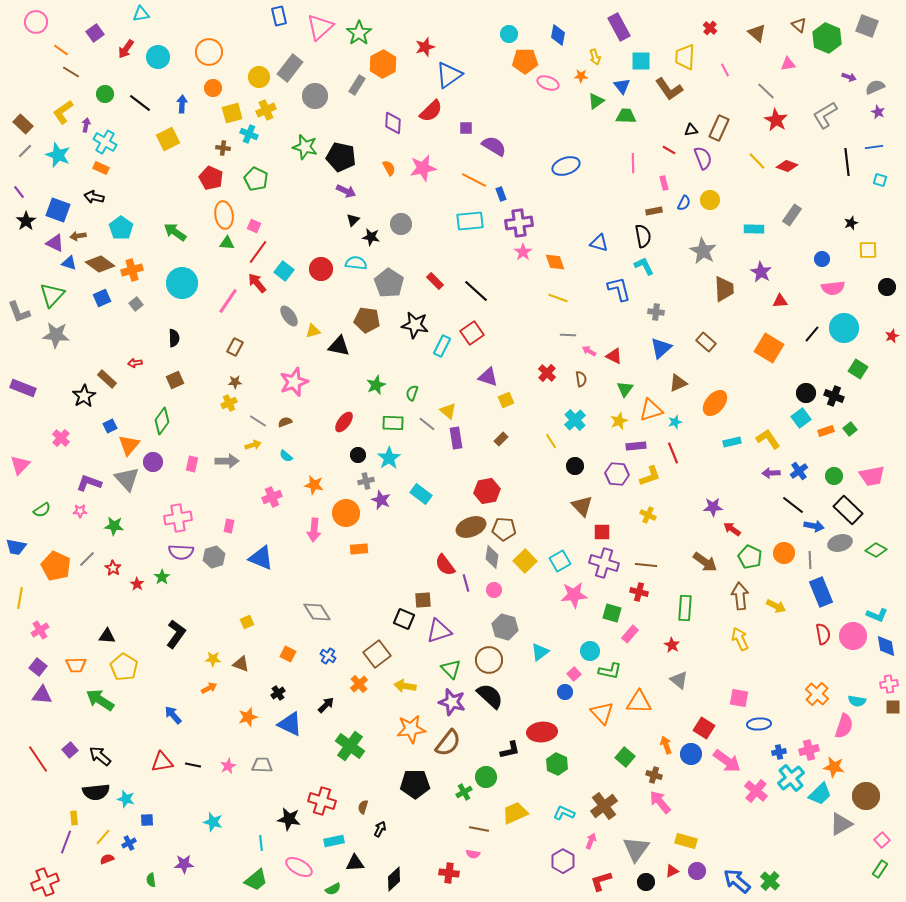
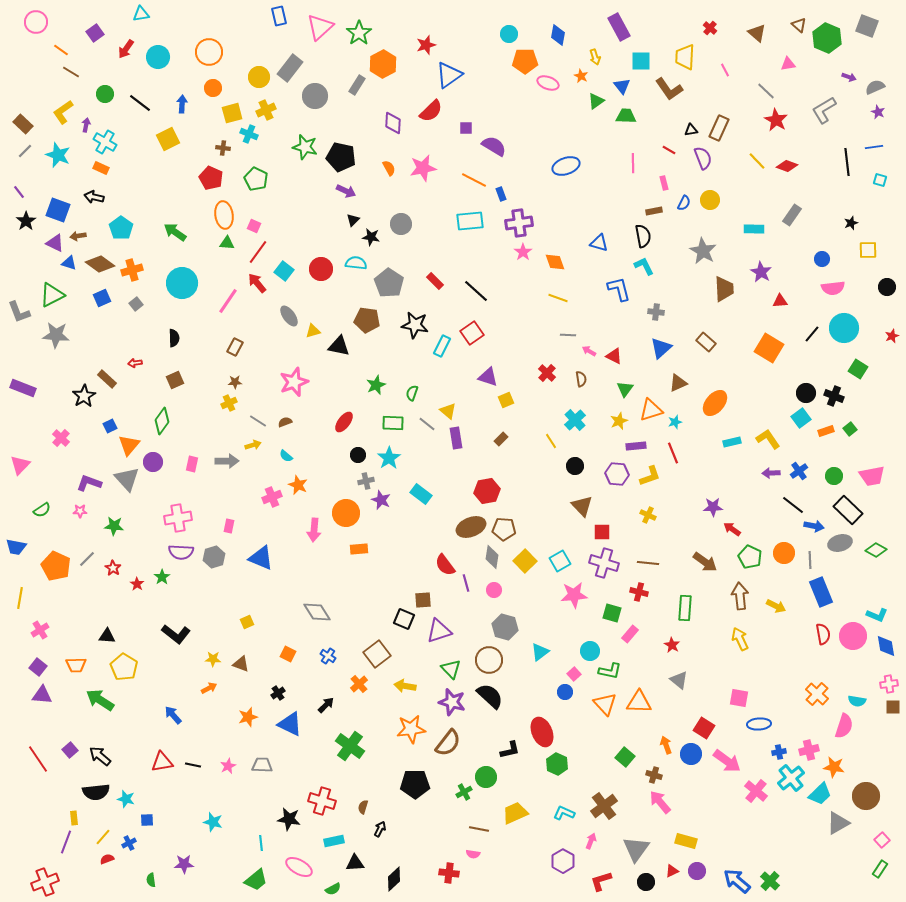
red star at (425, 47): moved 1 px right, 2 px up
orange star at (581, 76): rotated 24 degrees clockwise
gray L-shape at (825, 115): moved 1 px left, 5 px up
green triangle at (52, 295): rotated 20 degrees clockwise
orange star at (314, 485): moved 16 px left; rotated 12 degrees clockwise
brown line at (646, 565): moved 2 px right, 2 px up
black L-shape at (176, 634): rotated 92 degrees clockwise
orange triangle at (602, 713): moved 3 px right, 9 px up
red ellipse at (542, 732): rotated 72 degrees clockwise
gray triangle at (841, 824): moved 3 px left, 1 px up
